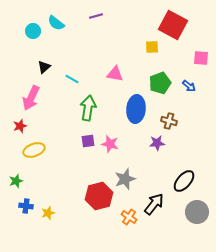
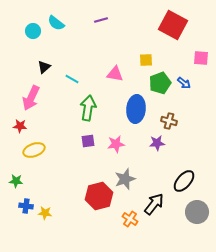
purple line: moved 5 px right, 4 px down
yellow square: moved 6 px left, 13 px down
blue arrow: moved 5 px left, 3 px up
red star: rotated 24 degrees clockwise
pink star: moved 6 px right; rotated 24 degrees counterclockwise
green star: rotated 24 degrees clockwise
yellow star: moved 3 px left; rotated 24 degrees clockwise
orange cross: moved 1 px right, 2 px down
